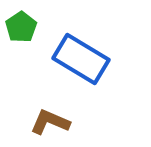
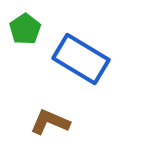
green pentagon: moved 4 px right, 2 px down
